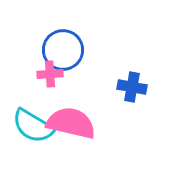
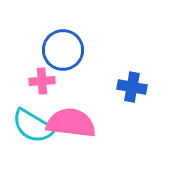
pink cross: moved 8 px left, 7 px down
pink semicircle: rotated 6 degrees counterclockwise
